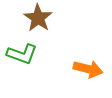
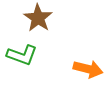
green L-shape: moved 1 px down
